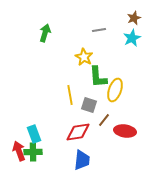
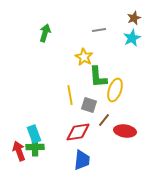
green cross: moved 2 px right, 5 px up
